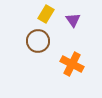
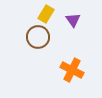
brown circle: moved 4 px up
orange cross: moved 6 px down
